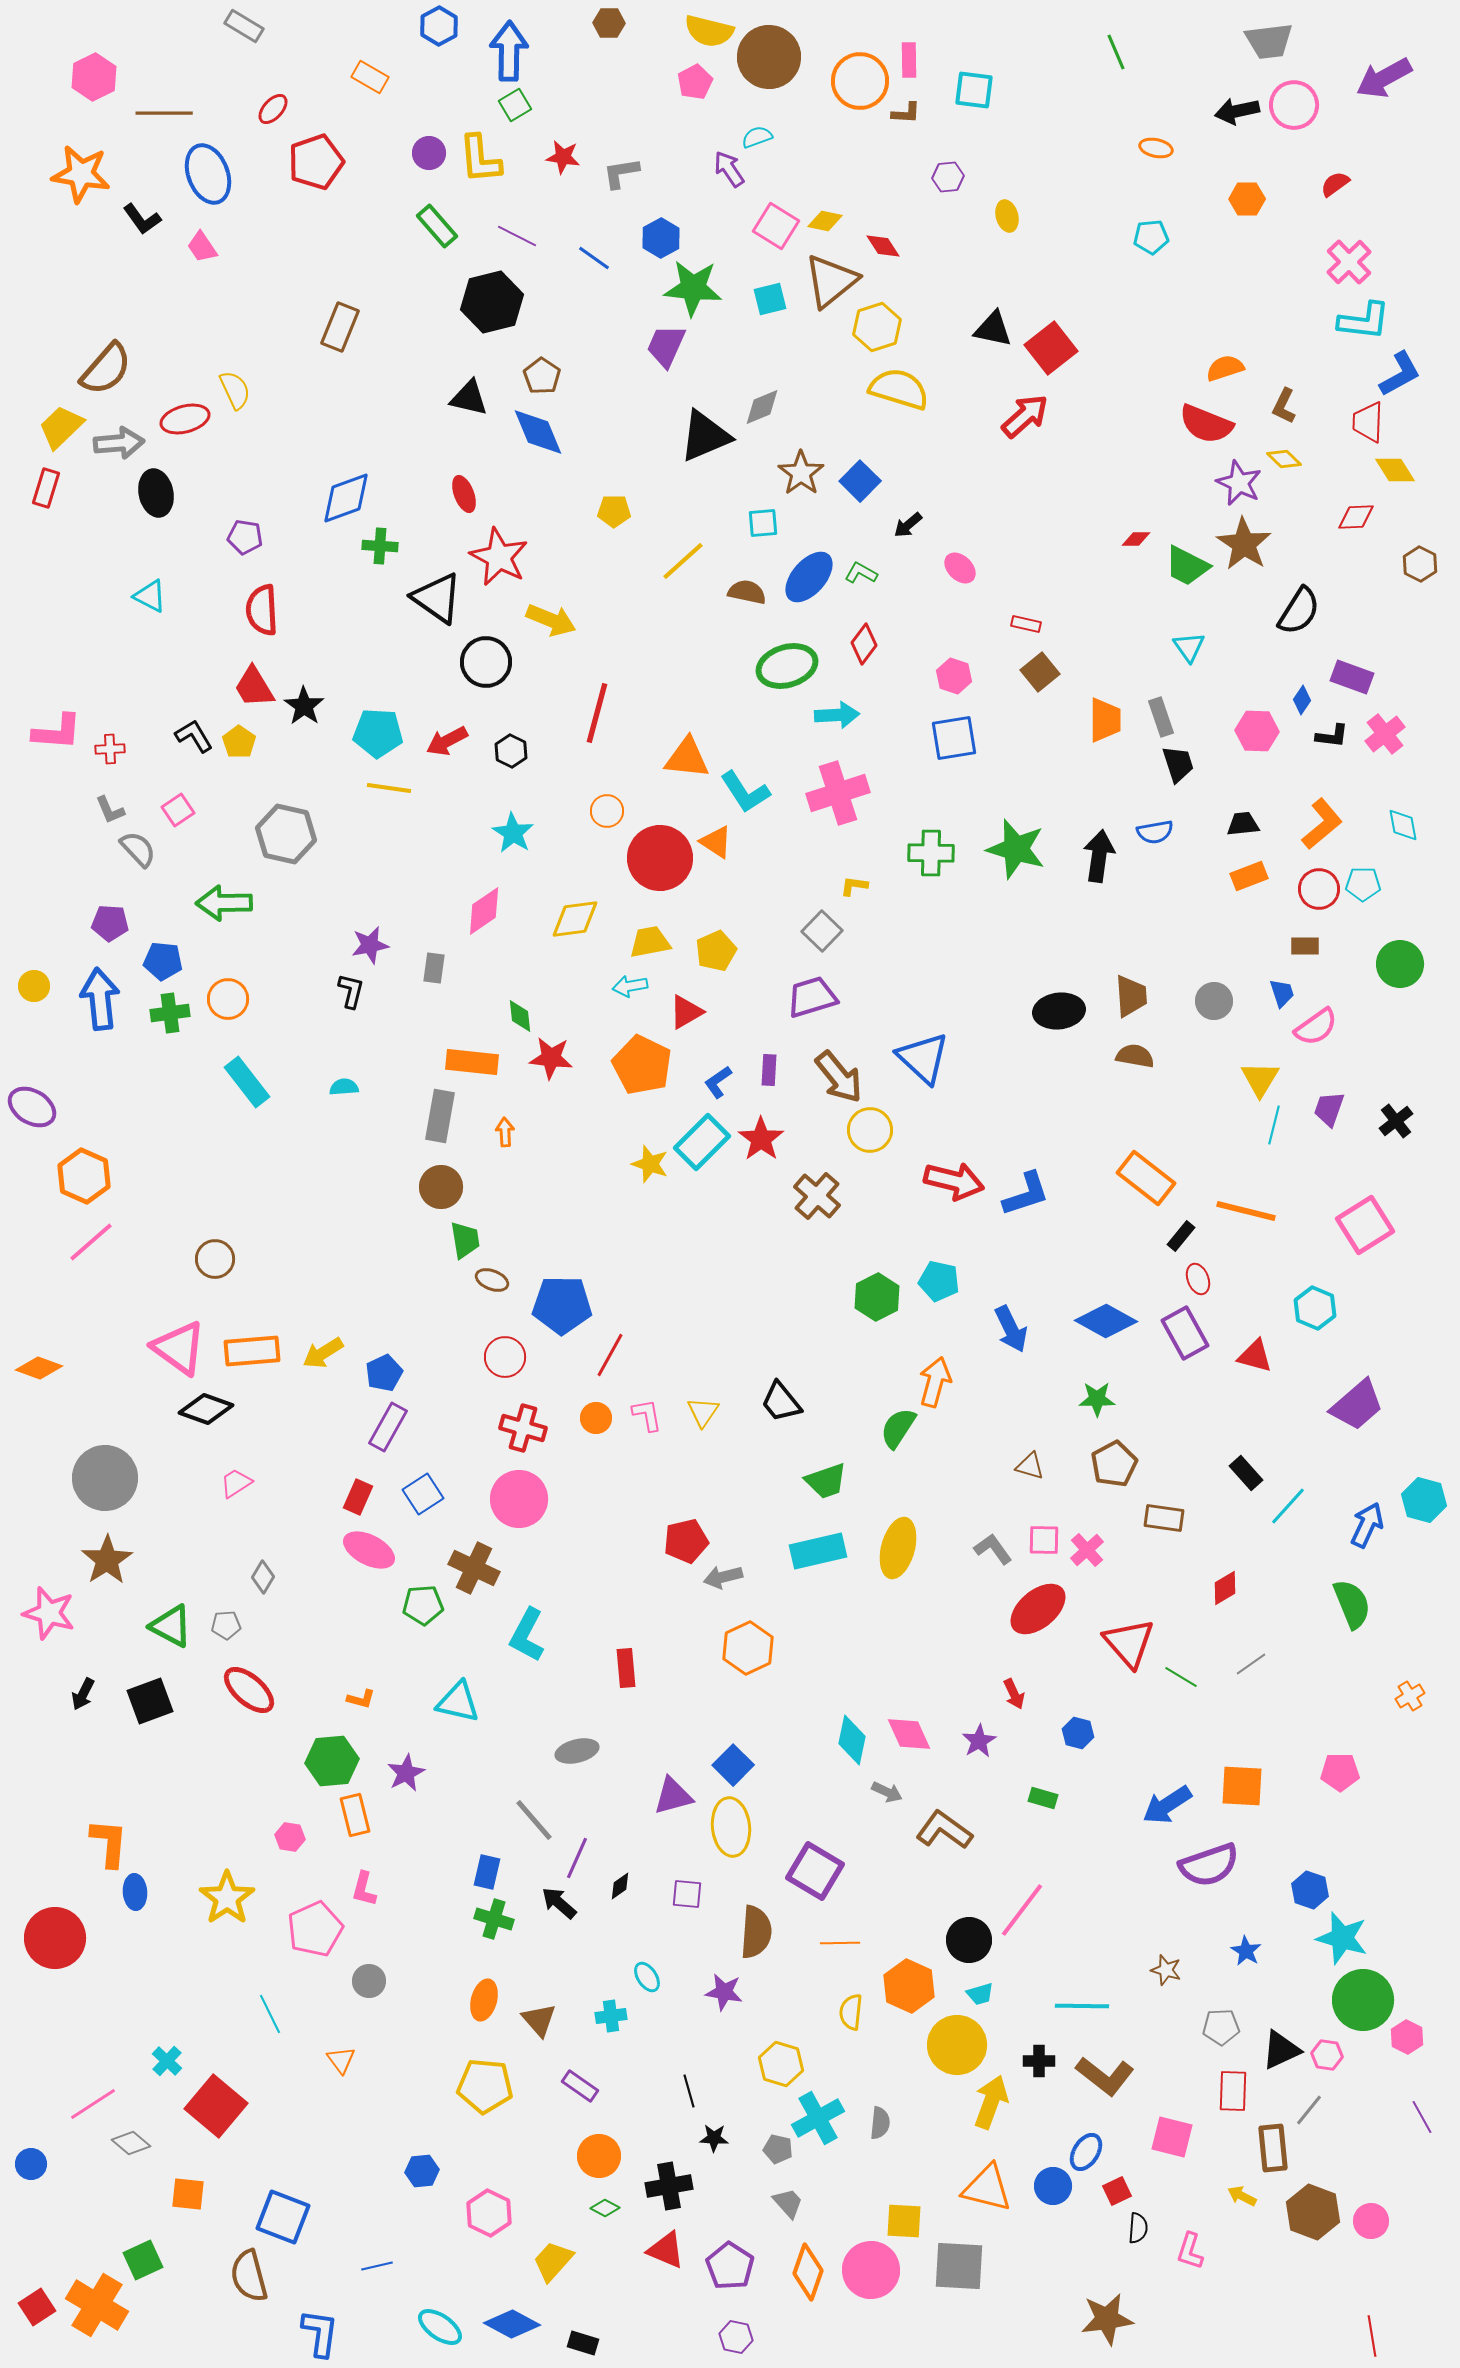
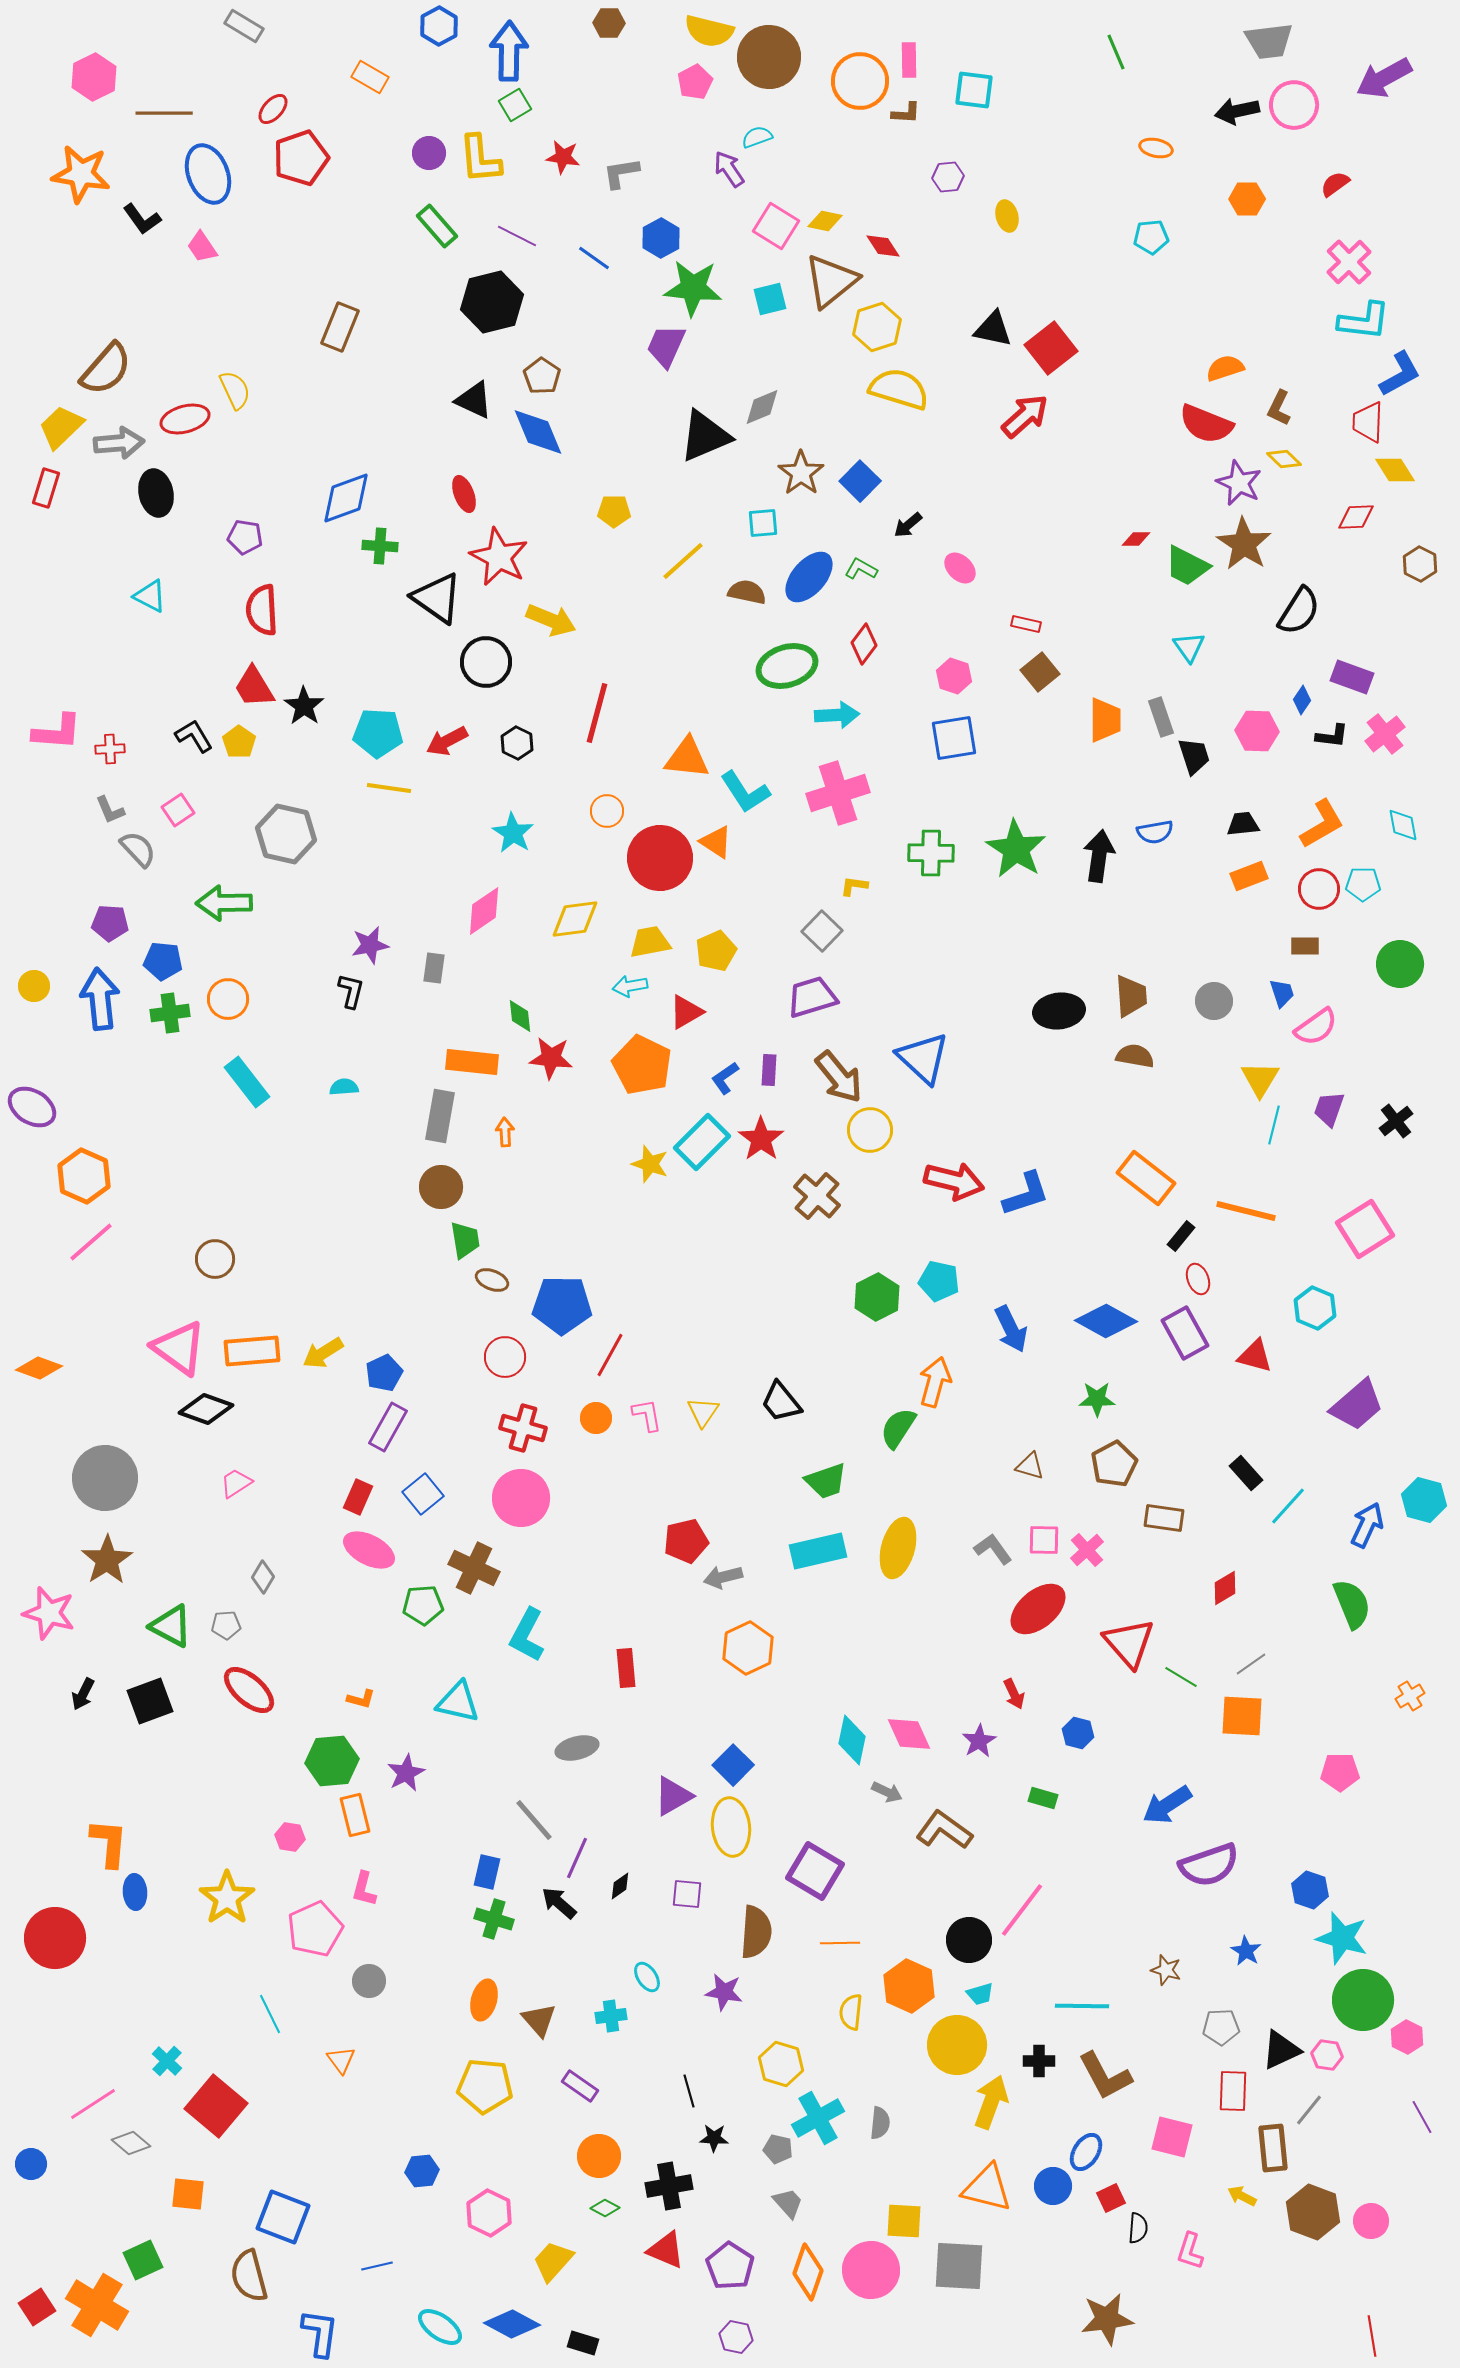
red pentagon at (316, 162): moved 15 px left, 4 px up
black triangle at (469, 398): moved 5 px right, 2 px down; rotated 12 degrees clockwise
brown L-shape at (1284, 406): moved 5 px left, 2 px down
green L-shape at (861, 573): moved 4 px up
black hexagon at (511, 751): moved 6 px right, 8 px up
black trapezoid at (1178, 764): moved 16 px right, 8 px up
orange L-shape at (1322, 824): rotated 10 degrees clockwise
green star at (1016, 849): rotated 16 degrees clockwise
blue L-shape at (718, 1082): moved 7 px right, 4 px up
pink square at (1365, 1225): moved 4 px down
blue square at (423, 1494): rotated 6 degrees counterclockwise
pink circle at (519, 1499): moved 2 px right, 1 px up
gray ellipse at (577, 1751): moved 3 px up
orange square at (1242, 1786): moved 70 px up
purple triangle at (673, 1796): rotated 15 degrees counterclockwise
brown L-shape at (1105, 2076): rotated 24 degrees clockwise
red square at (1117, 2191): moved 6 px left, 7 px down
